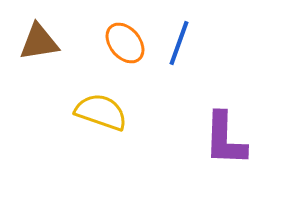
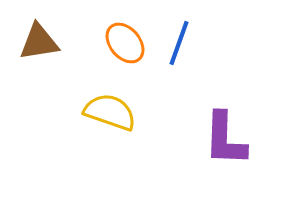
yellow semicircle: moved 9 px right
